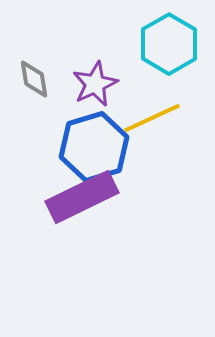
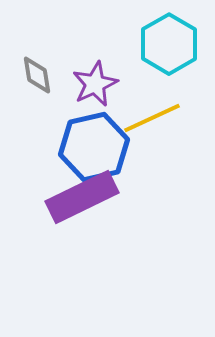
gray diamond: moved 3 px right, 4 px up
blue hexagon: rotated 4 degrees clockwise
